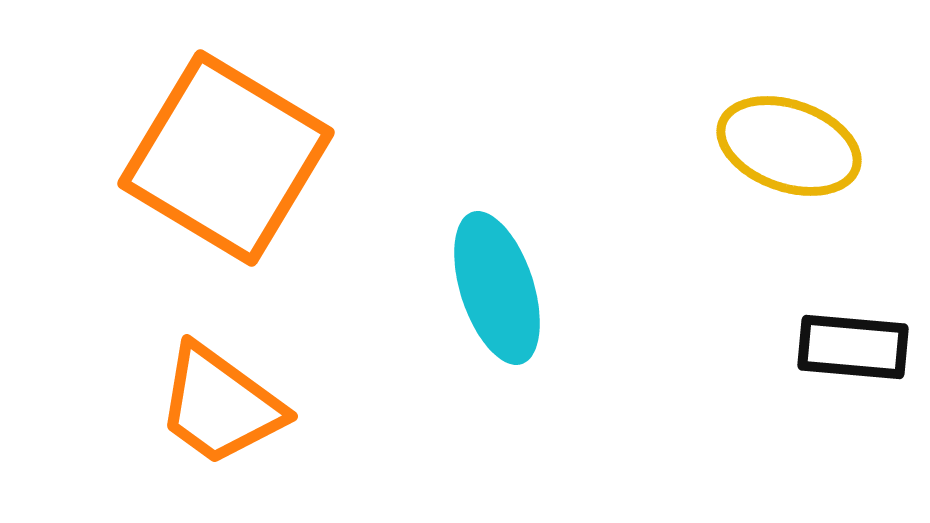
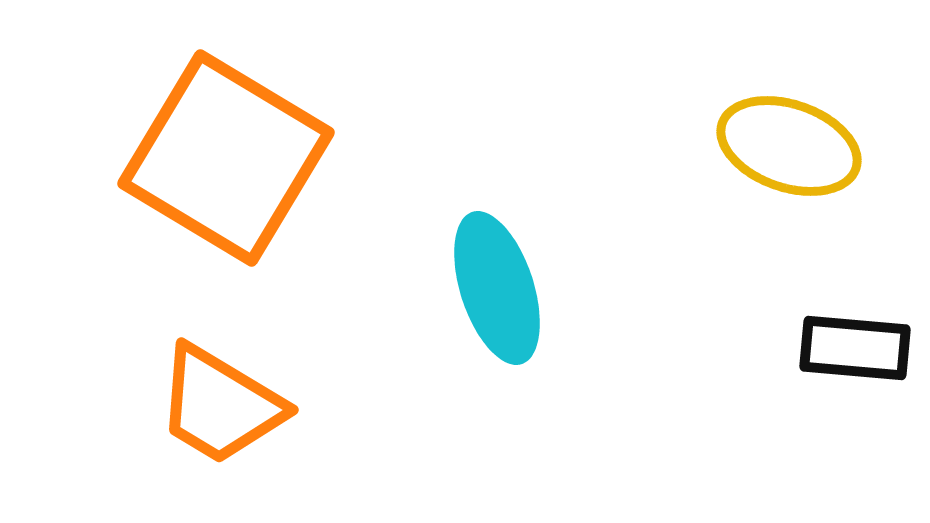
black rectangle: moved 2 px right, 1 px down
orange trapezoid: rotated 5 degrees counterclockwise
